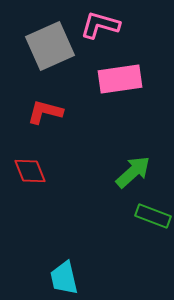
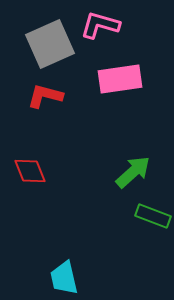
gray square: moved 2 px up
red L-shape: moved 16 px up
